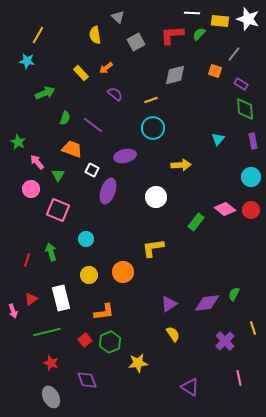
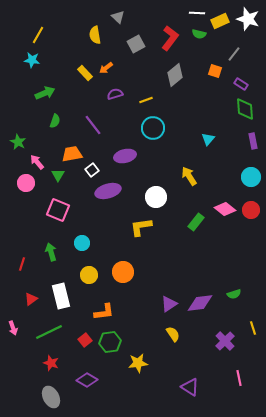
white line at (192, 13): moved 5 px right
yellow rectangle at (220, 21): rotated 30 degrees counterclockwise
green semicircle at (199, 34): rotated 120 degrees counterclockwise
red L-shape at (172, 35): moved 2 px left, 3 px down; rotated 130 degrees clockwise
gray square at (136, 42): moved 2 px down
cyan star at (27, 61): moved 5 px right, 1 px up
yellow rectangle at (81, 73): moved 4 px right
gray diamond at (175, 75): rotated 25 degrees counterclockwise
purple semicircle at (115, 94): rotated 56 degrees counterclockwise
yellow line at (151, 100): moved 5 px left
green semicircle at (65, 118): moved 10 px left, 3 px down
purple line at (93, 125): rotated 15 degrees clockwise
cyan triangle at (218, 139): moved 10 px left
orange trapezoid at (72, 149): moved 5 px down; rotated 30 degrees counterclockwise
yellow arrow at (181, 165): moved 8 px right, 11 px down; rotated 120 degrees counterclockwise
white square at (92, 170): rotated 24 degrees clockwise
pink circle at (31, 189): moved 5 px left, 6 px up
purple ellipse at (108, 191): rotated 55 degrees clockwise
cyan circle at (86, 239): moved 4 px left, 4 px down
yellow L-shape at (153, 248): moved 12 px left, 21 px up
red line at (27, 260): moved 5 px left, 4 px down
green semicircle at (234, 294): rotated 136 degrees counterclockwise
white rectangle at (61, 298): moved 2 px up
purple diamond at (207, 303): moved 7 px left
pink arrow at (13, 311): moved 17 px down
green line at (47, 332): moved 2 px right; rotated 12 degrees counterclockwise
green hexagon at (110, 342): rotated 15 degrees clockwise
purple diamond at (87, 380): rotated 40 degrees counterclockwise
